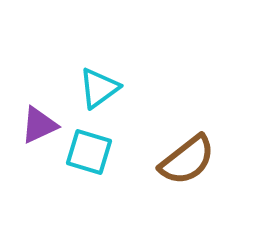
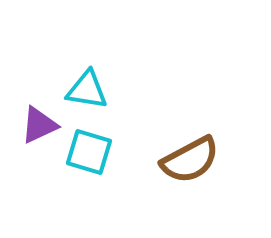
cyan triangle: moved 12 px left, 2 px down; rotated 45 degrees clockwise
brown semicircle: moved 3 px right; rotated 10 degrees clockwise
